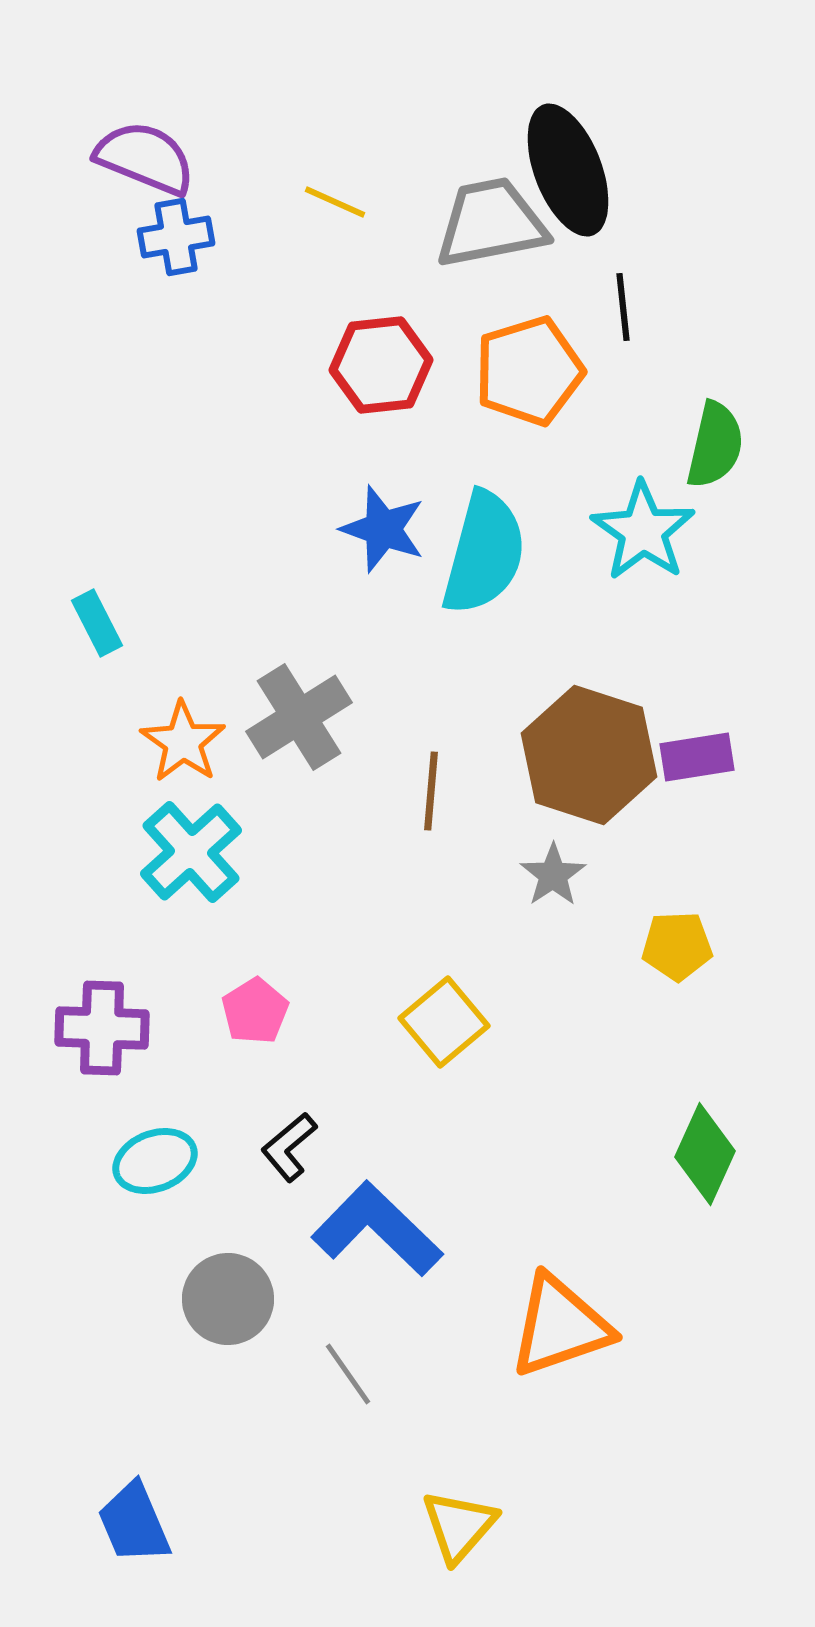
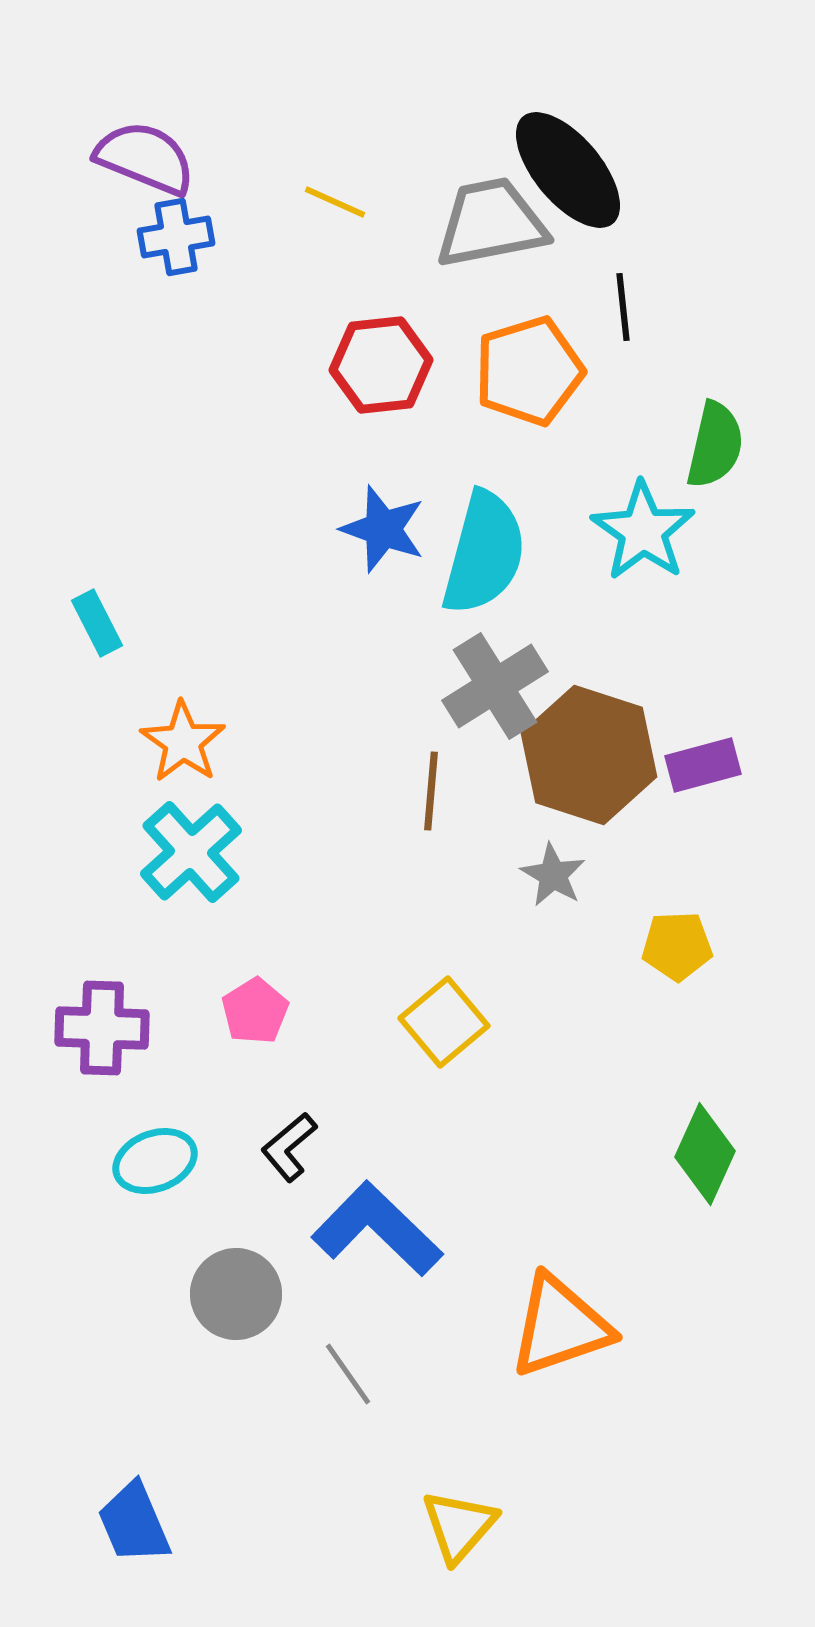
black ellipse: rotated 19 degrees counterclockwise
gray cross: moved 196 px right, 31 px up
purple rectangle: moved 6 px right, 8 px down; rotated 6 degrees counterclockwise
gray star: rotated 8 degrees counterclockwise
gray circle: moved 8 px right, 5 px up
